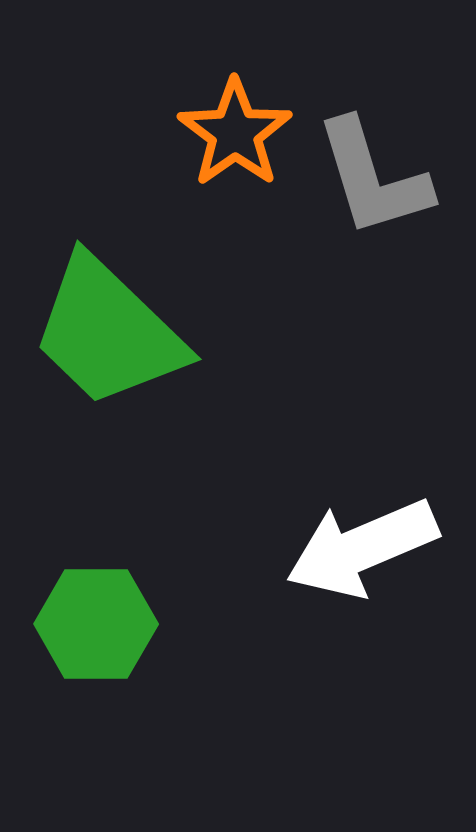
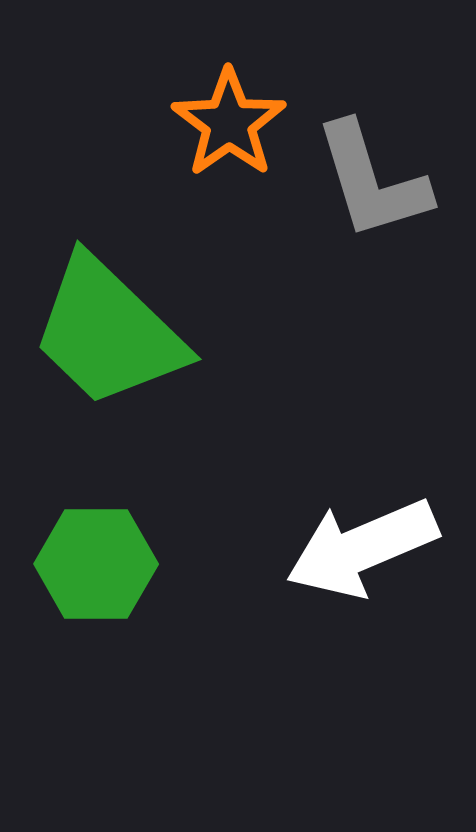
orange star: moved 6 px left, 10 px up
gray L-shape: moved 1 px left, 3 px down
green hexagon: moved 60 px up
